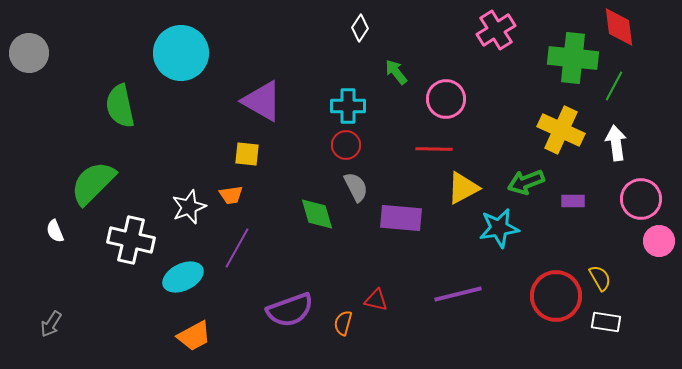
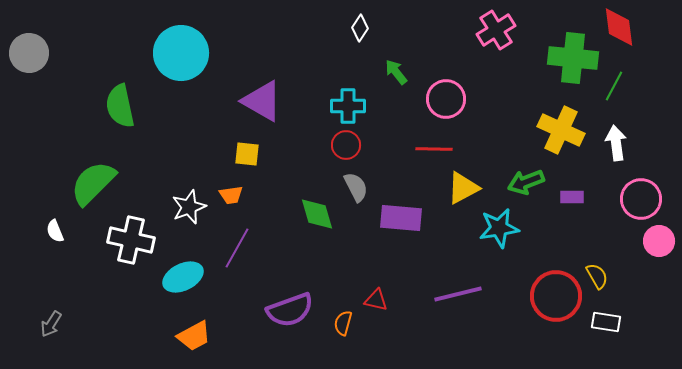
purple rectangle at (573, 201): moved 1 px left, 4 px up
yellow semicircle at (600, 278): moved 3 px left, 2 px up
